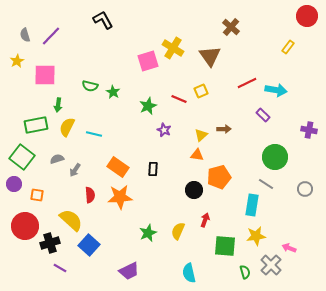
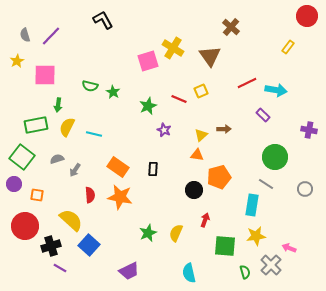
orange star at (120, 197): rotated 15 degrees clockwise
yellow semicircle at (178, 231): moved 2 px left, 2 px down
black cross at (50, 243): moved 1 px right, 3 px down
